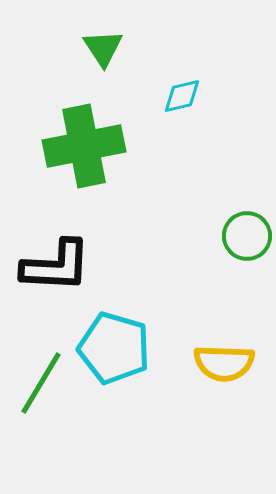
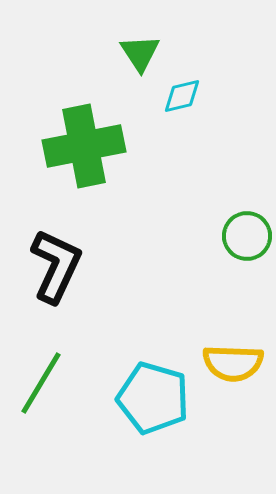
green triangle: moved 37 px right, 5 px down
black L-shape: rotated 68 degrees counterclockwise
cyan pentagon: moved 39 px right, 50 px down
yellow semicircle: moved 9 px right
